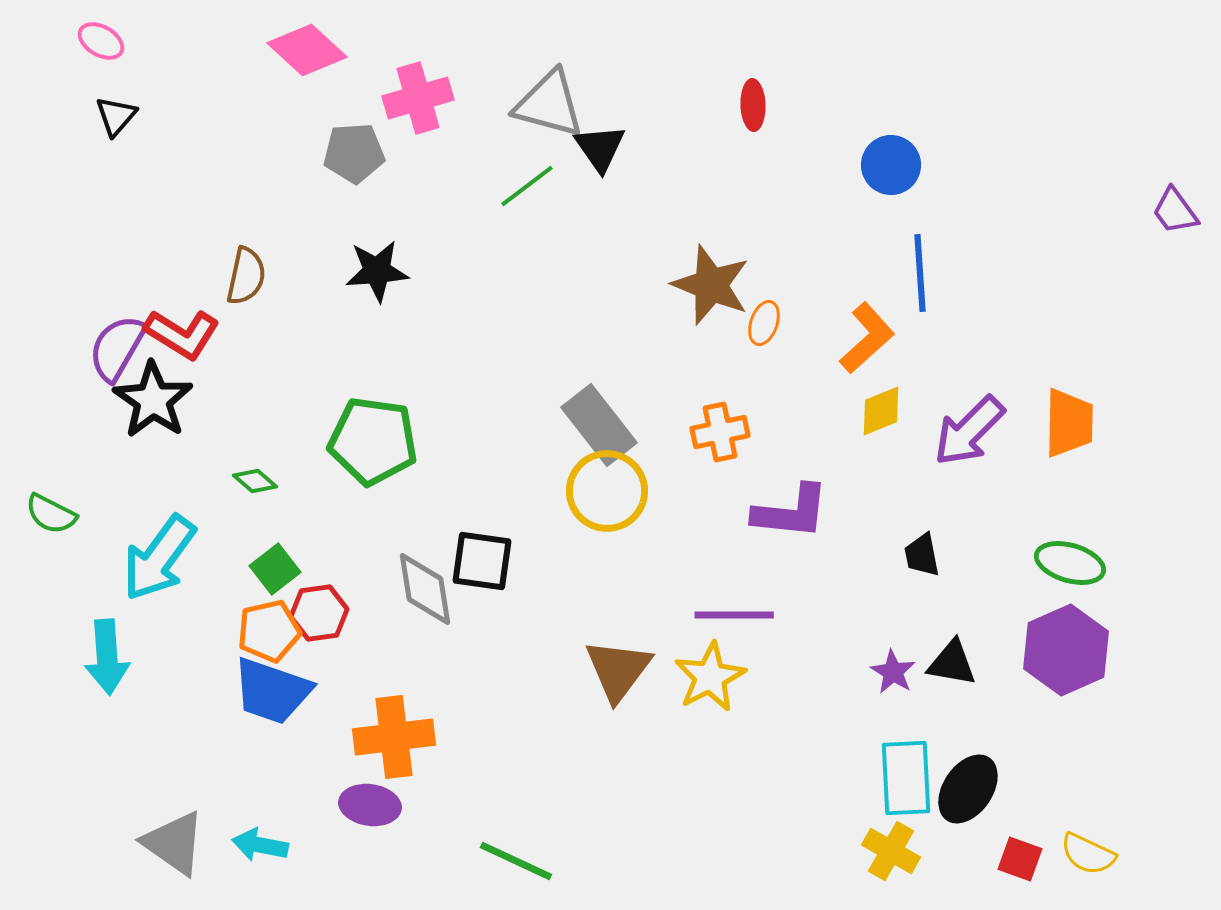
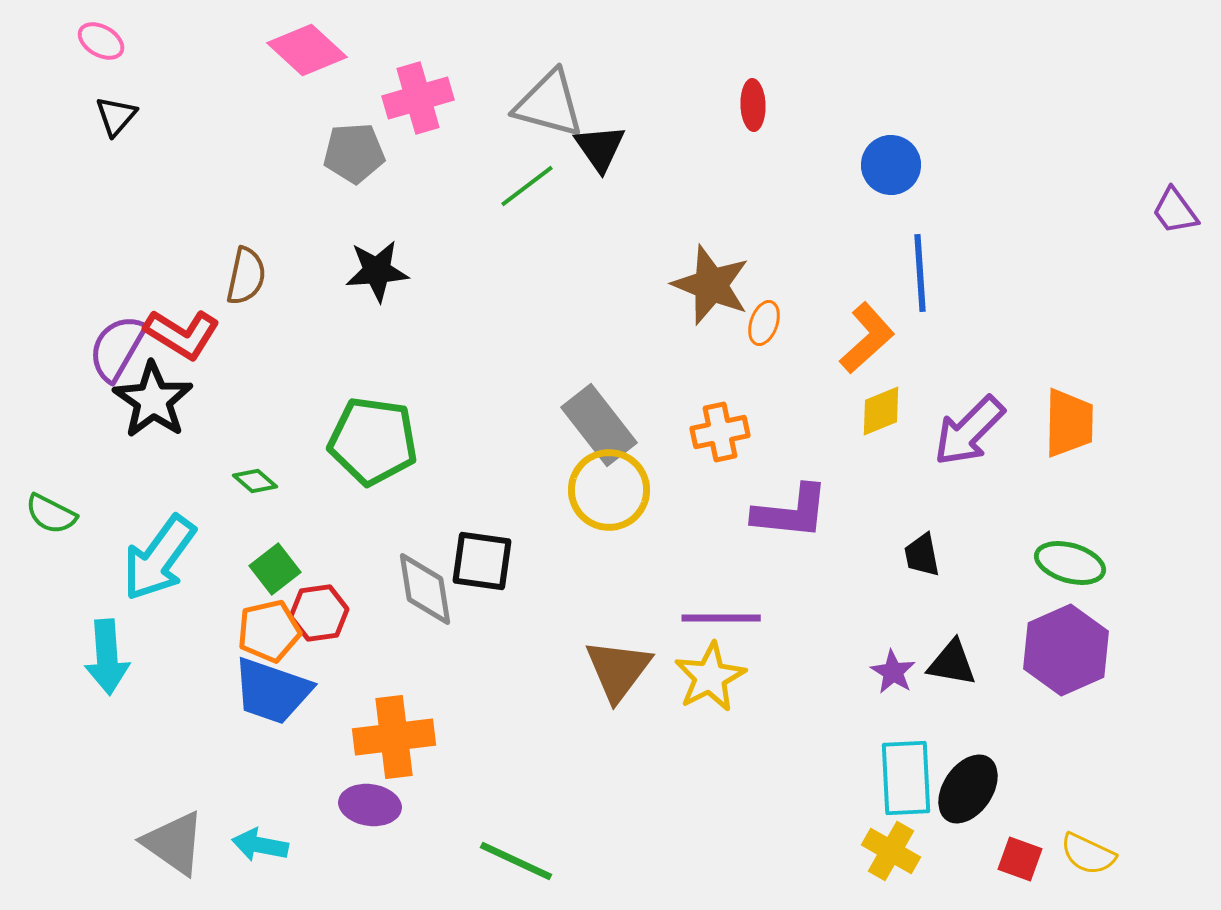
yellow circle at (607, 491): moved 2 px right, 1 px up
purple line at (734, 615): moved 13 px left, 3 px down
